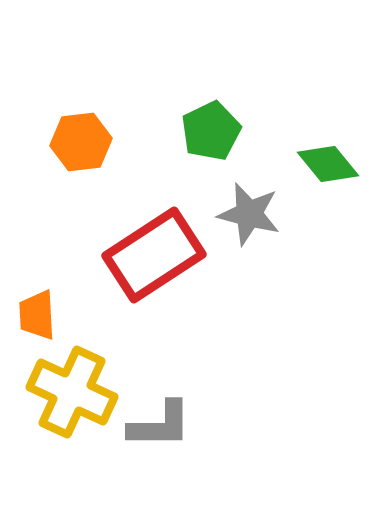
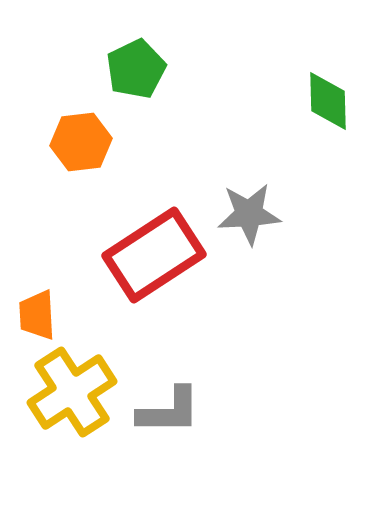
green pentagon: moved 75 px left, 62 px up
green diamond: moved 63 px up; rotated 38 degrees clockwise
gray star: rotated 18 degrees counterclockwise
yellow cross: rotated 32 degrees clockwise
gray L-shape: moved 9 px right, 14 px up
